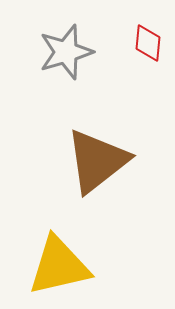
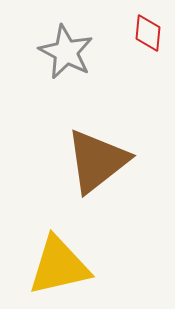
red diamond: moved 10 px up
gray star: rotated 28 degrees counterclockwise
